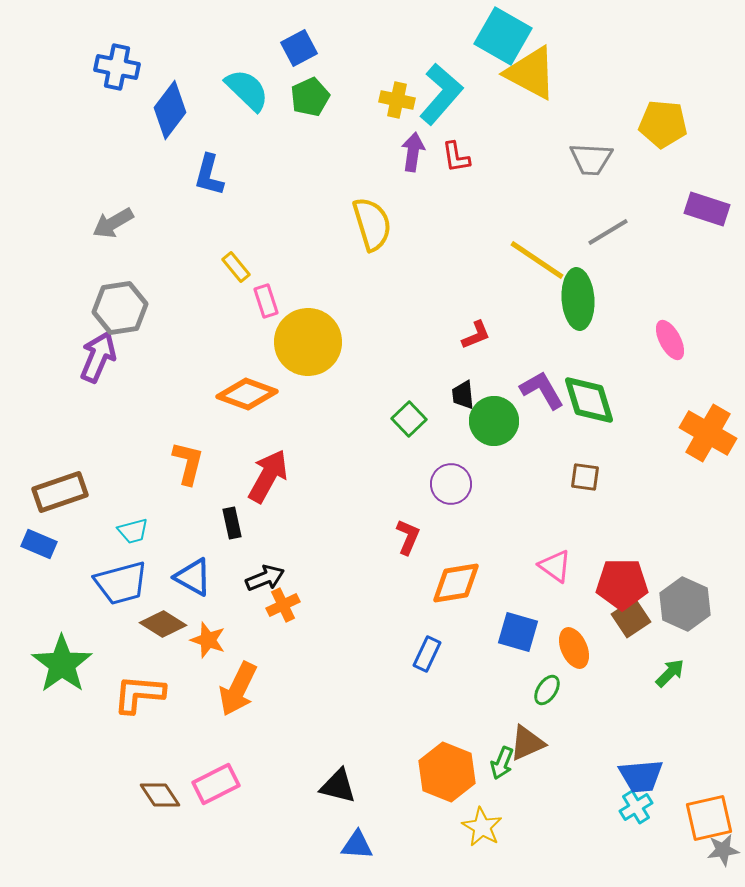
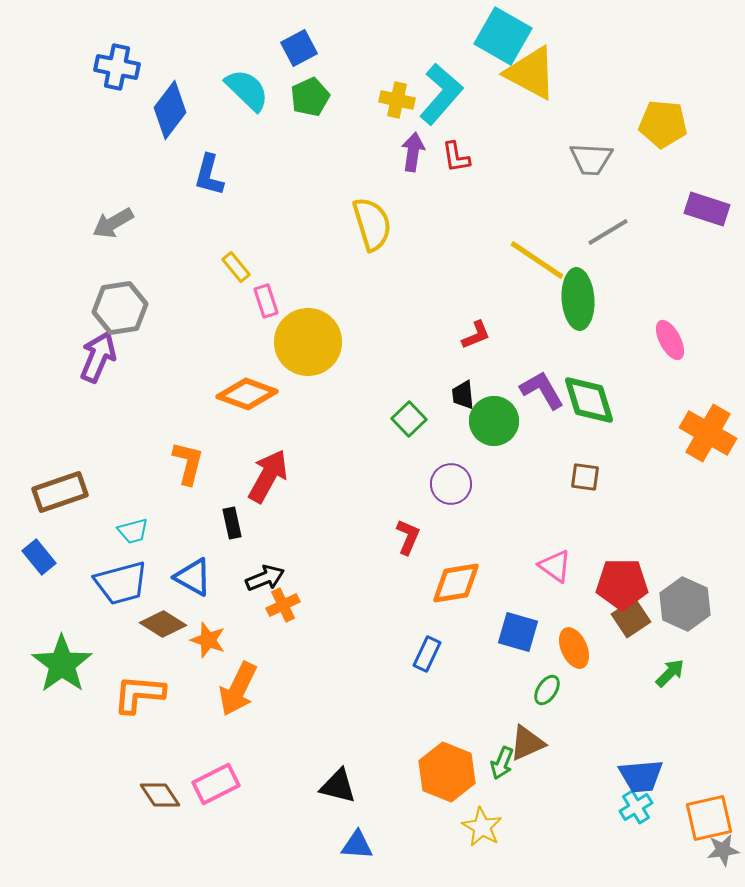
blue rectangle at (39, 544): moved 13 px down; rotated 28 degrees clockwise
